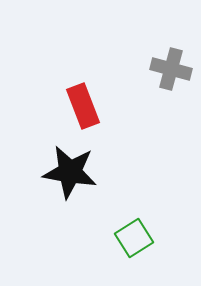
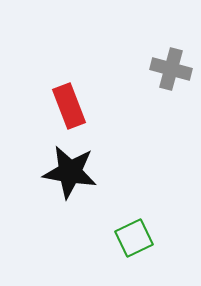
red rectangle: moved 14 px left
green square: rotated 6 degrees clockwise
